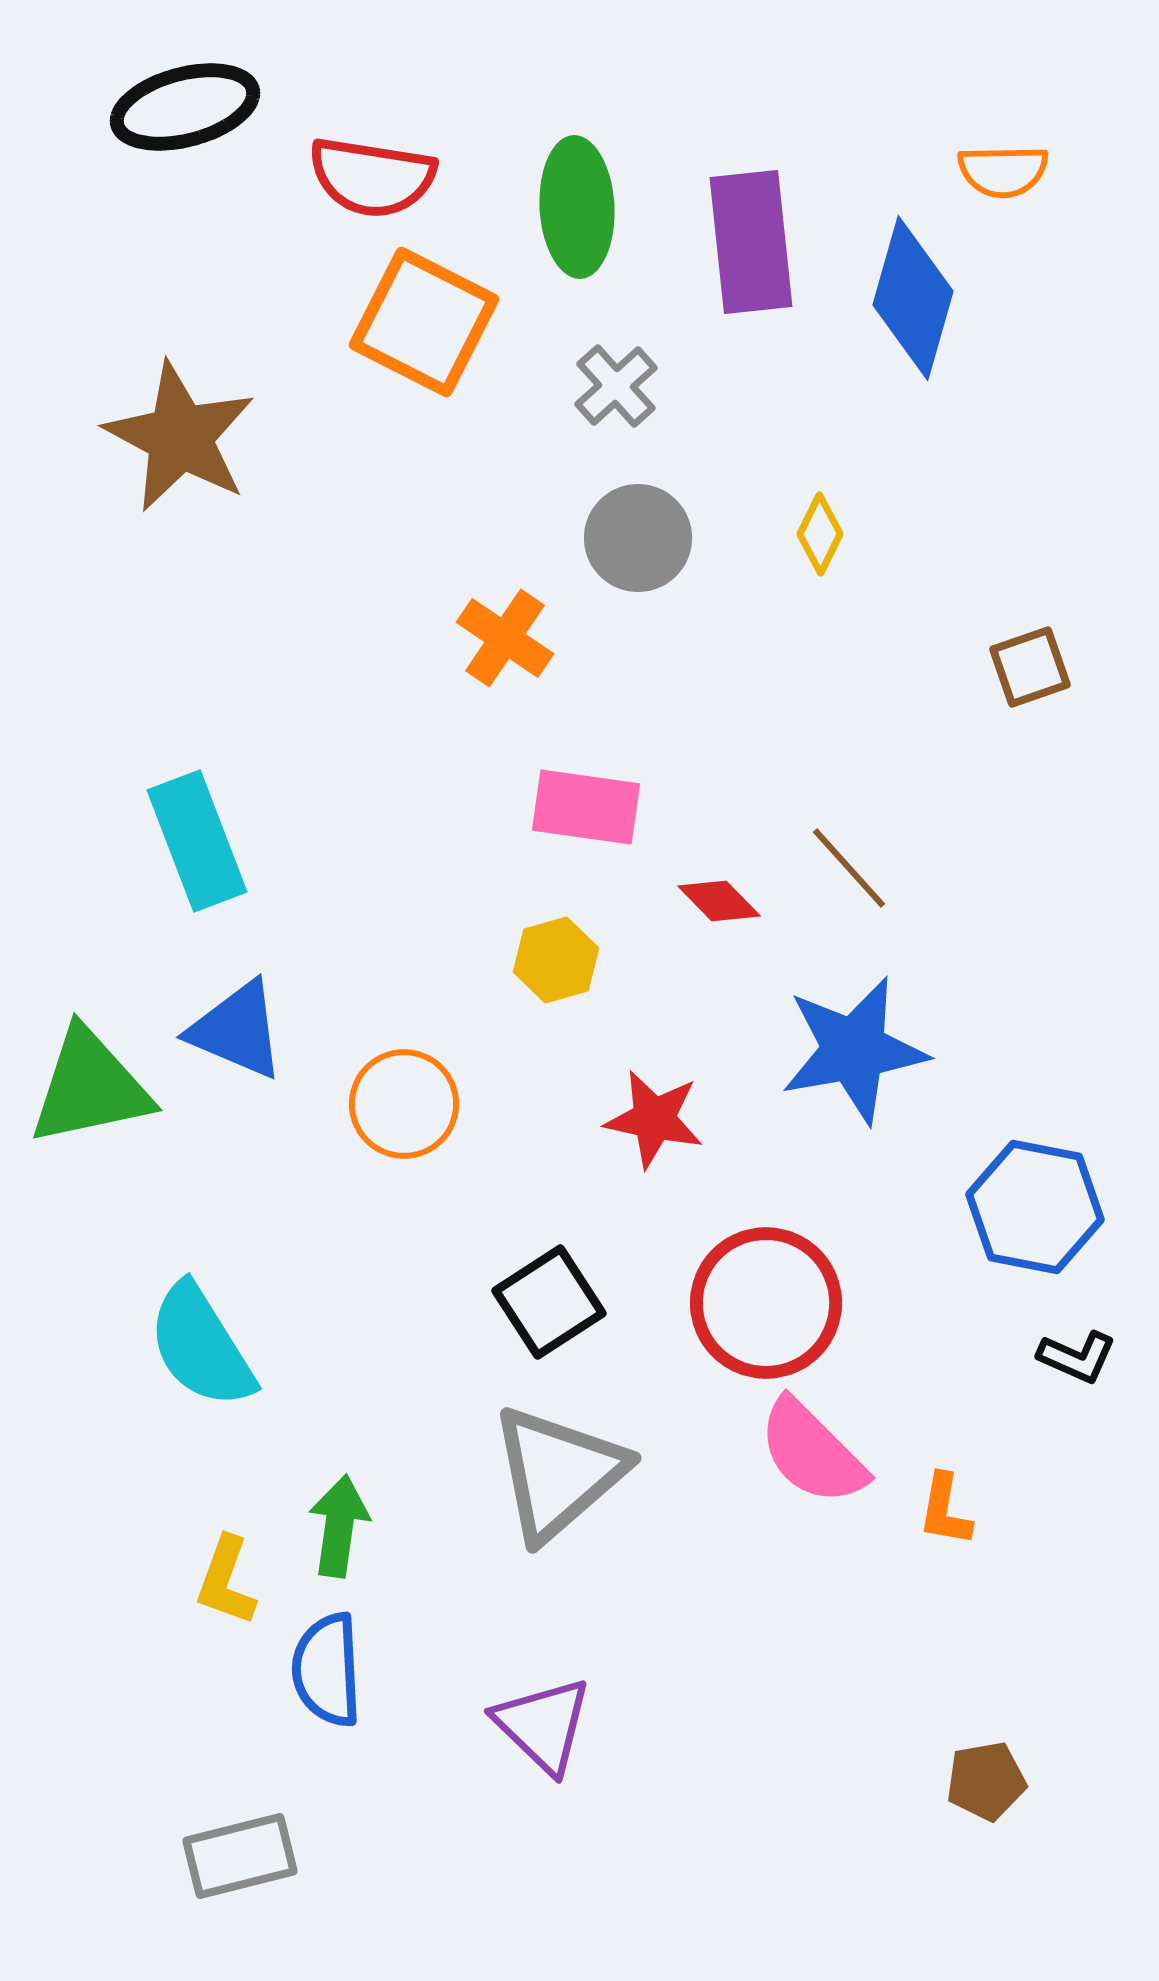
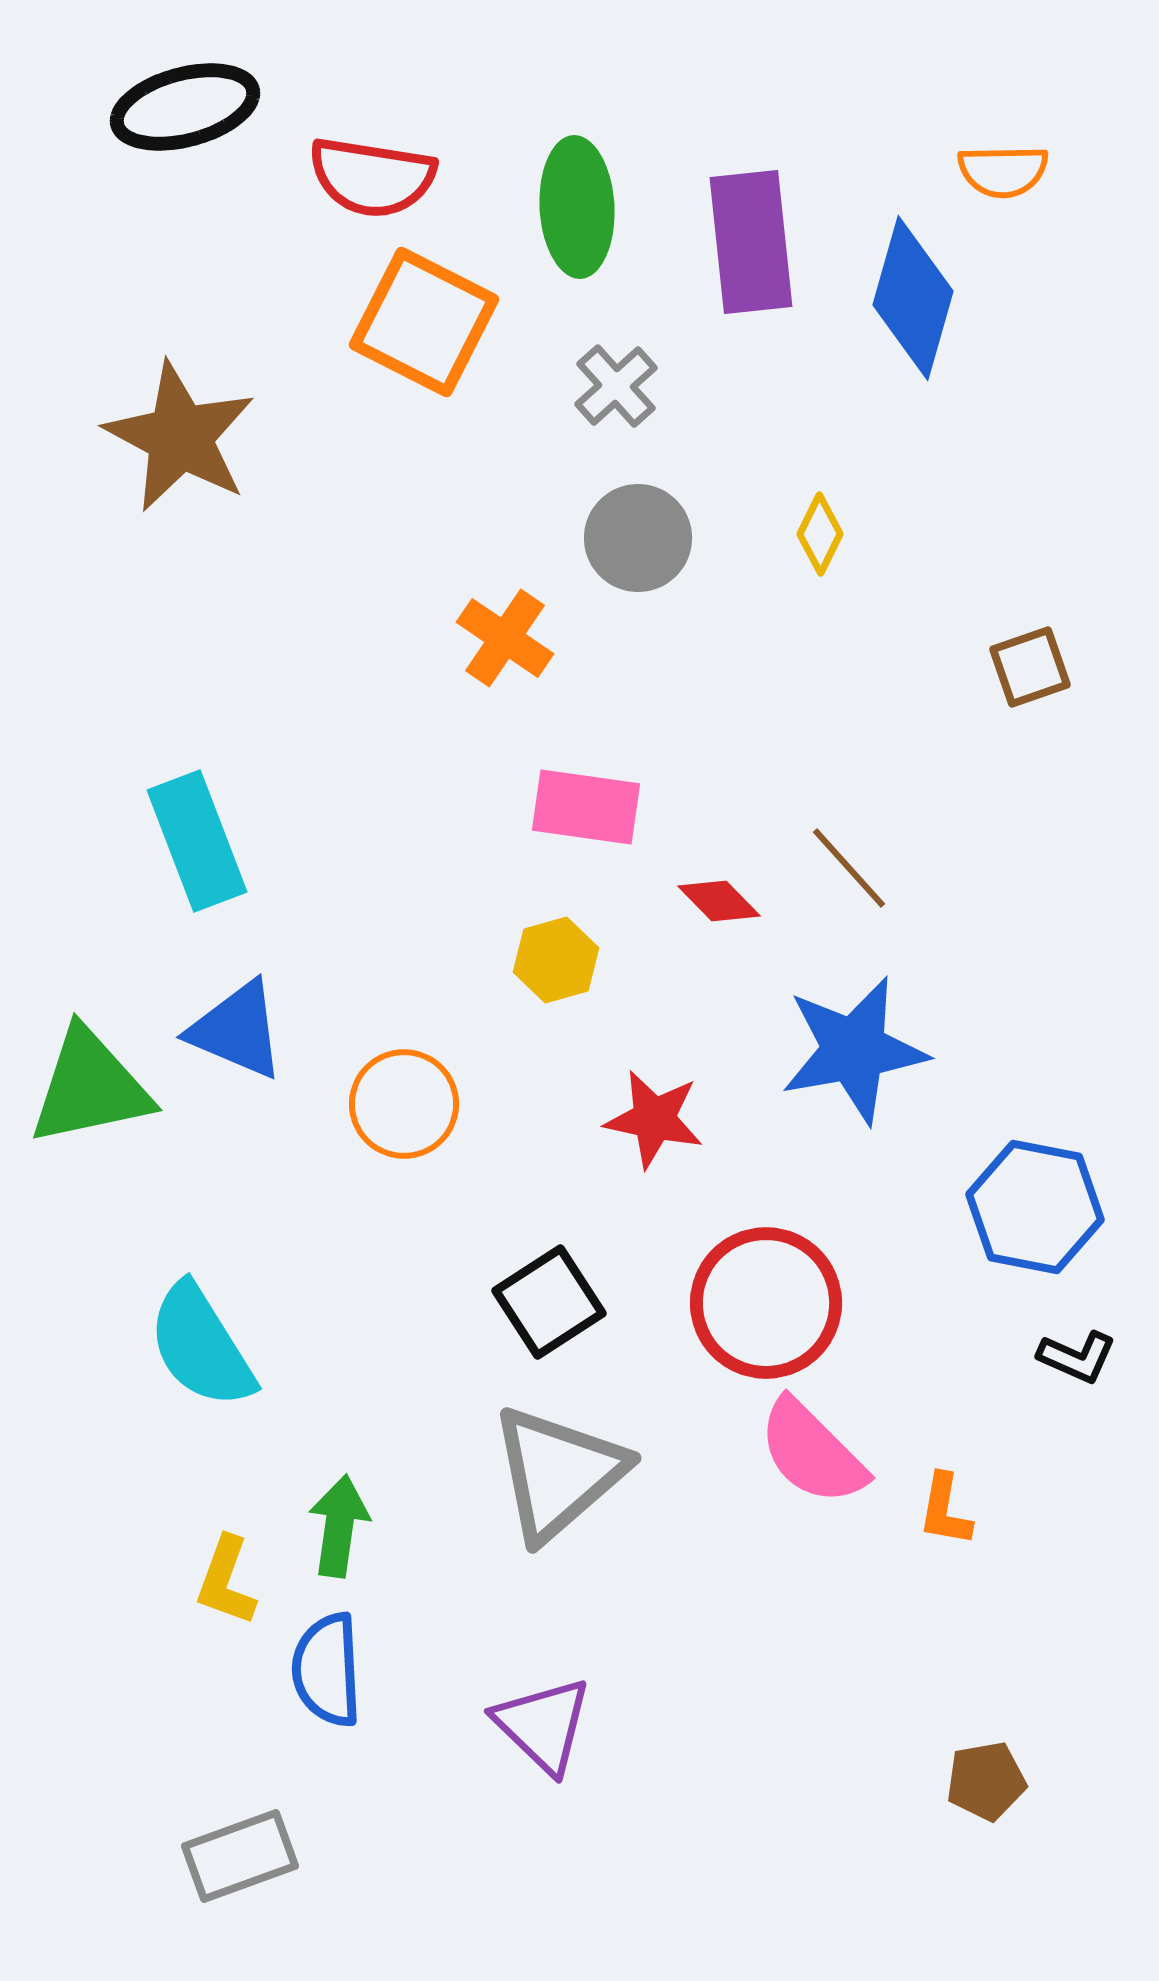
gray rectangle: rotated 6 degrees counterclockwise
